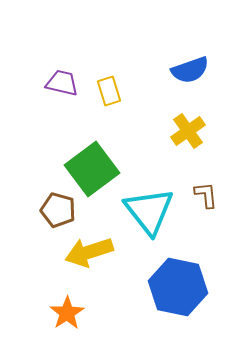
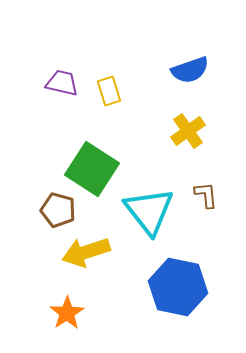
green square: rotated 20 degrees counterclockwise
yellow arrow: moved 3 px left
